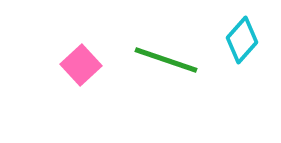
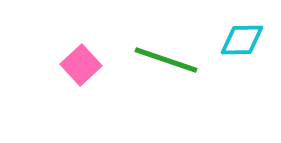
cyan diamond: rotated 48 degrees clockwise
